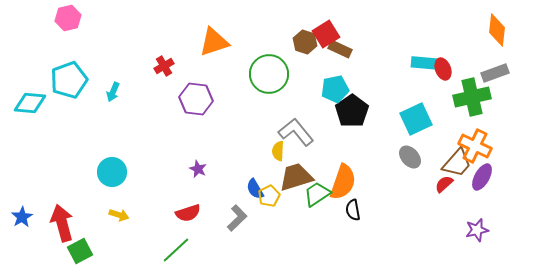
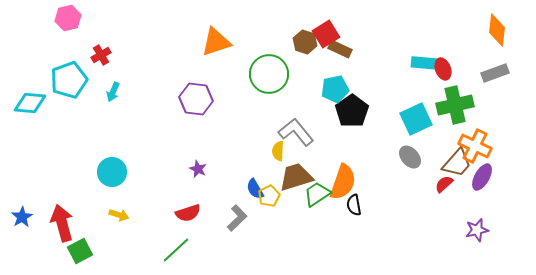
orange triangle at (214, 42): moved 2 px right
red cross at (164, 66): moved 63 px left, 11 px up
green cross at (472, 97): moved 17 px left, 8 px down
black semicircle at (353, 210): moved 1 px right, 5 px up
